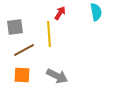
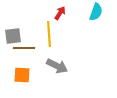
cyan semicircle: rotated 30 degrees clockwise
gray square: moved 2 px left, 9 px down
brown line: moved 2 px up; rotated 30 degrees clockwise
gray arrow: moved 10 px up
